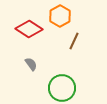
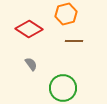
orange hexagon: moved 6 px right, 2 px up; rotated 15 degrees clockwise
brown line: rotated 66 degrees clockwise
green circle: moved 1 px right
